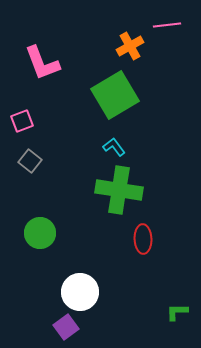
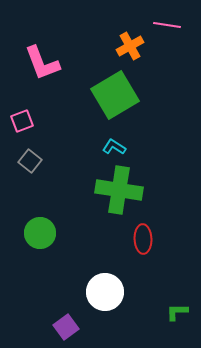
pink line: rotated 16 degrees clockwise
cyan L-shape: rotated 20 degrees counterclockwise
white circle: moved 25 px right
